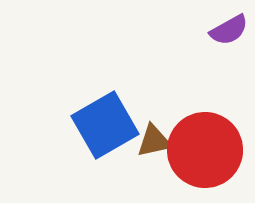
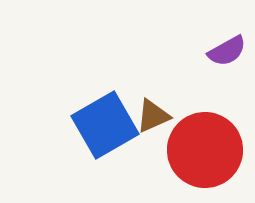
purple semicircle: moved 2 px left, 21 px down
brown triangle: moved 1 px left, 25 px up; rotated 12 degrees counterclockwise
